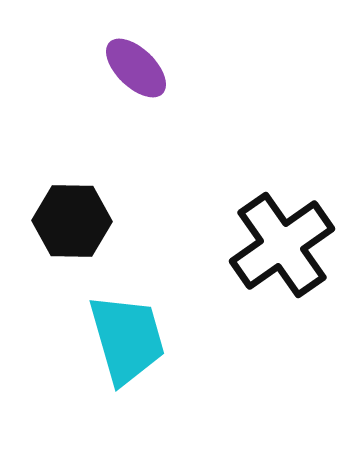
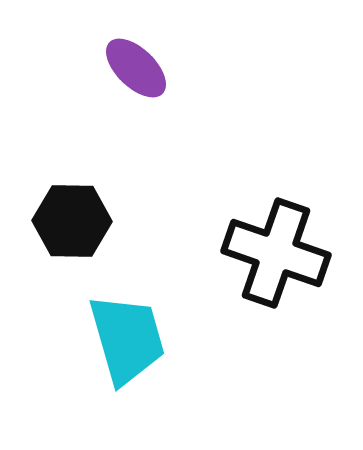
black cross: moved 6 px left, 8 px down; rotated 36 degrees counterclockwise
